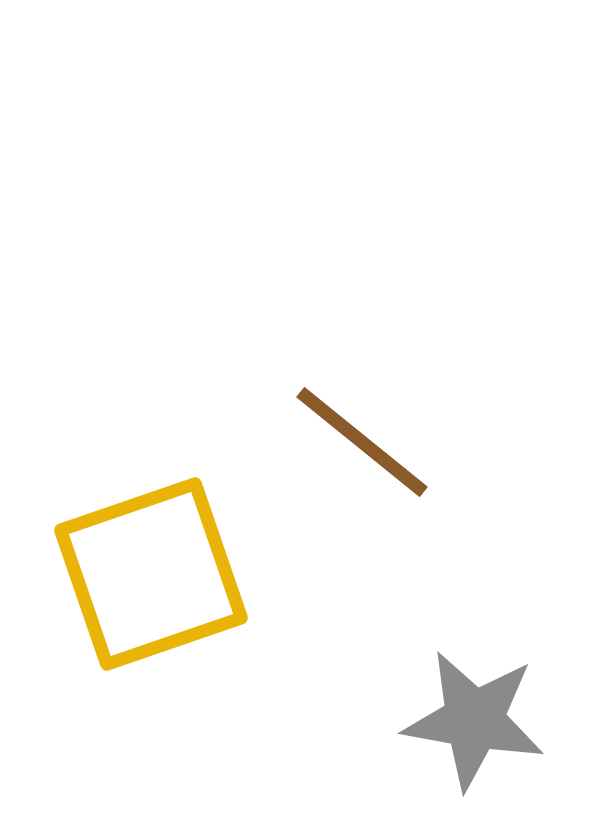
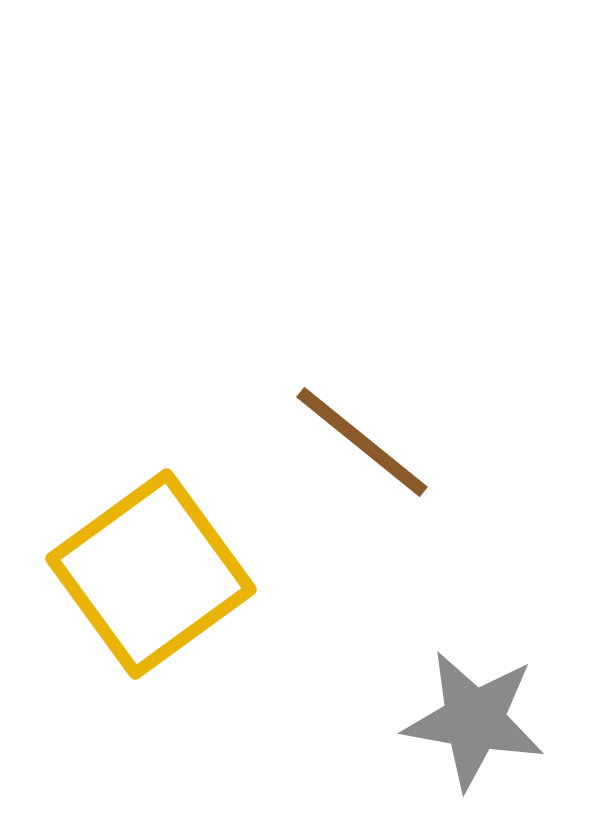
yellow square: rotated 17 degrees counterclockwise
